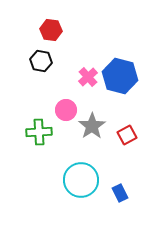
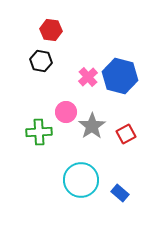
pink circle: moved 2 px down
red square: moved 1 px left, 1 px up
blue rectangle: rotated 24 degrees counterclockwise
